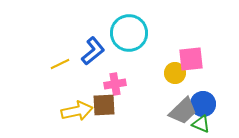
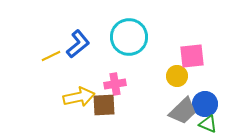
cyan circle: moved 4 px down
blue L-shape: moved 15 px left, 7 px up
pink square: moved 1 px right, 3 px up
yellow line: moved 9 px left, 8 px up
yellow circle: moved 2 px right, 3 px down
blue circle: moved 2 px right
yellow arrow: moved 2 px right, 14 px up
green triangle: moved 7 px right
